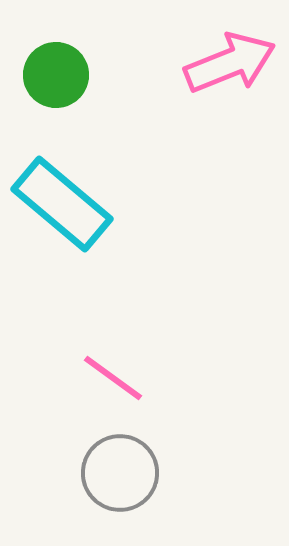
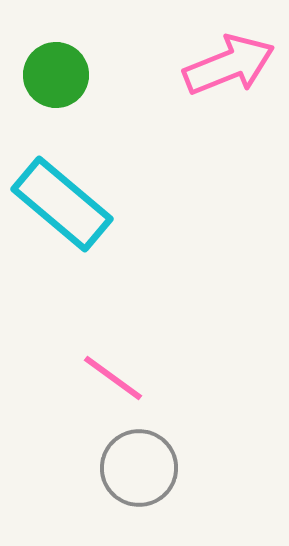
pink arrow: moved 1 px left, 2 px down
gray circle: moved 19 px right, 5 px up
